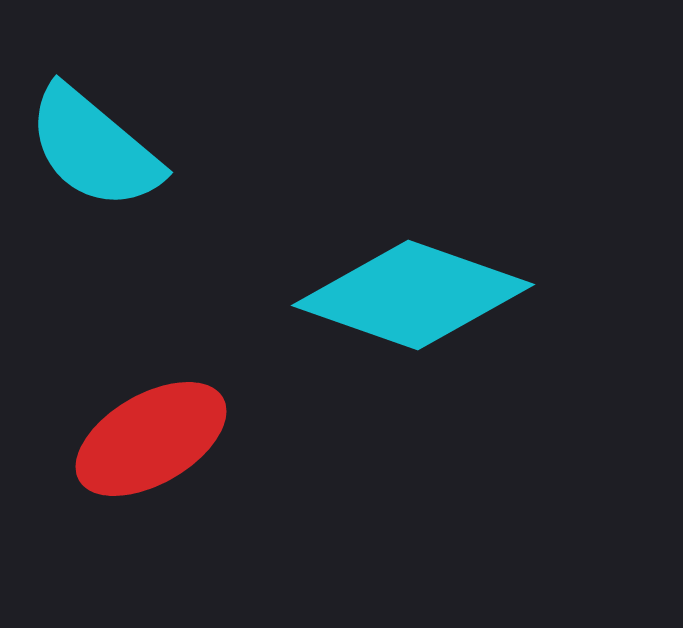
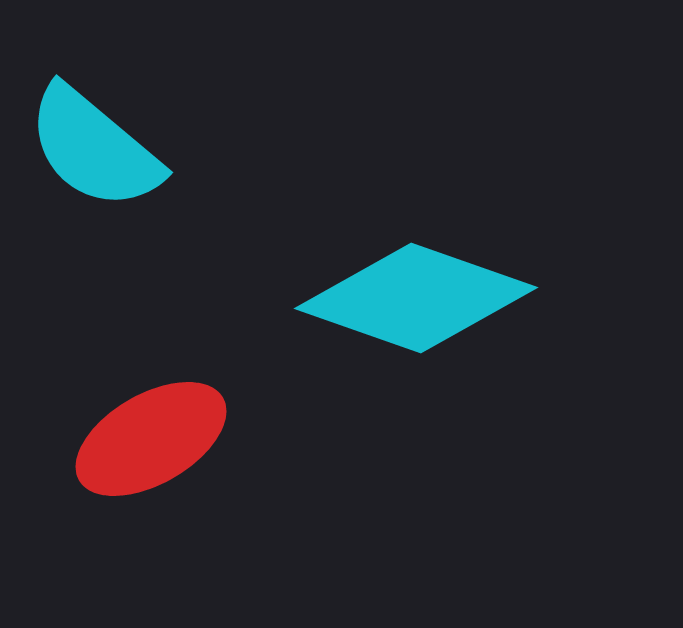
cyan diamond: moved 3 px right, 3 px down
